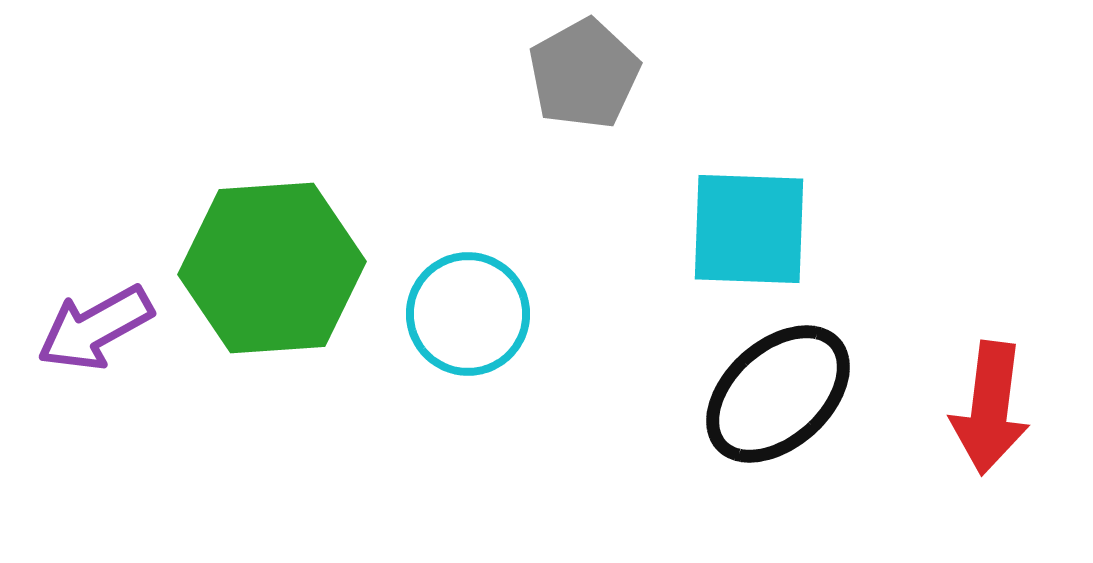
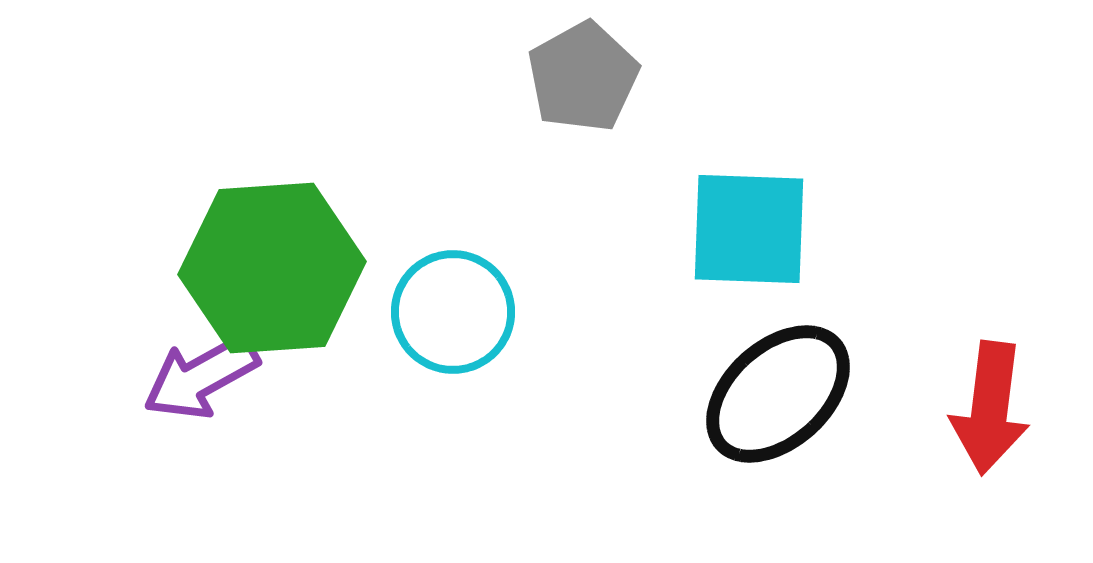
gray pentagon: moved 1 px left, 3 px down
cyan circle: moved 15 px left, 2 px up
purple arrow: moved 106 px right, 49 px down
